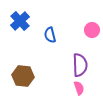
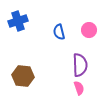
blue cross: moved 2 px left; rotated 24 degrees clockwise
pink circle: moved 3 px left
blue semicircle: moved 9 px right, 3 px up
